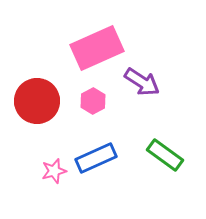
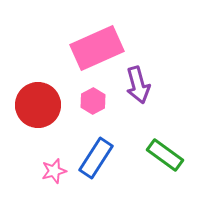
purple arrow: moved 4 px left, 3 px down; rotated 42 degrees clockwise
red circle: moved 1 px right, 4 px down
blue rectangle: rotated 33 degrees counterclockwise
